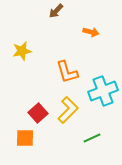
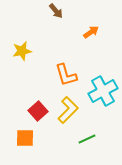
brown arrow: rotated 84 degrees counterclockwise
orange arrow: rotated 49 degrees counterclockwise
orange L-shape: moved 1 px left, 3 px down
cyan cross: rotated 8 degrees counterclockwise
red square: moved 2 px up
green line: moved 5 px left, 1 px down
